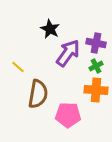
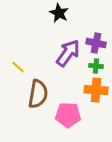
black star: moved 9 px right, 16 px up
green cross: rotated 32 degrees clockwise
